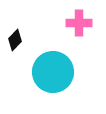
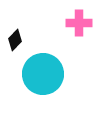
cyan circle: moved 10 px left, 2 px down
